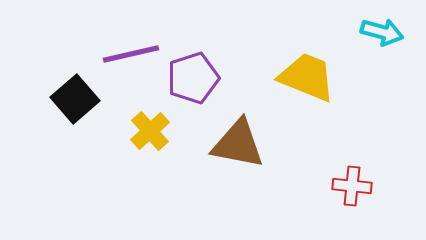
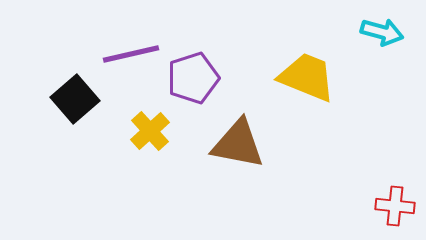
red cross: moved 43 px right, 20 px down
